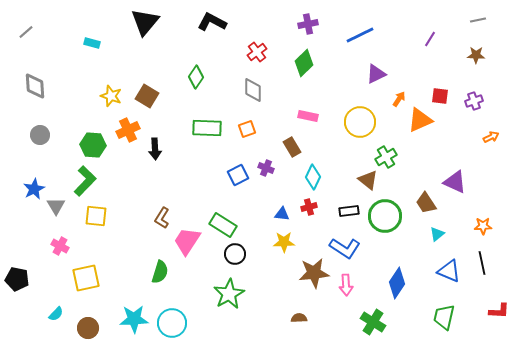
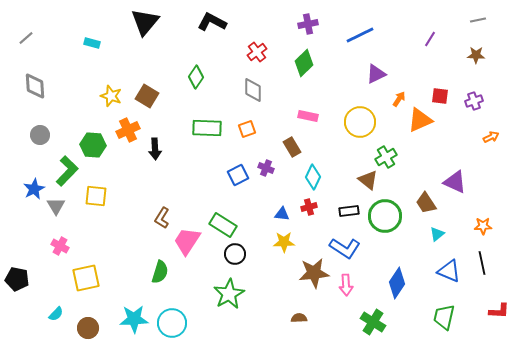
gray line at (26, 32): moved 6 px down
green L-shape at (85, 181): moved 18 px left, 10 px up
yellow square at (96, 216): moved 20 px up
